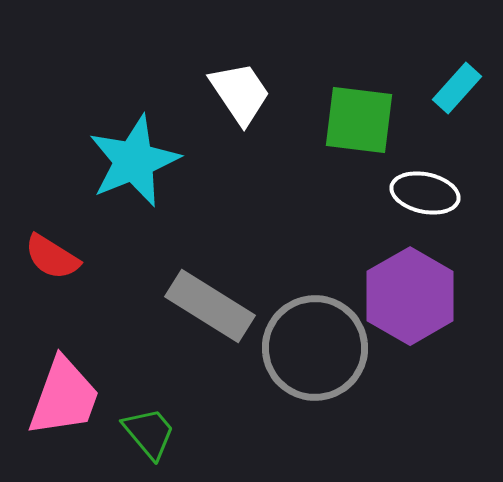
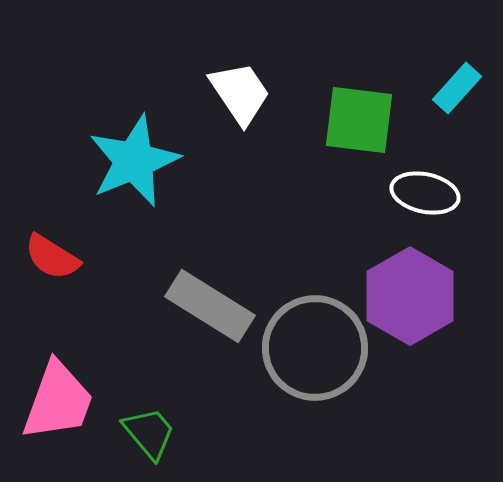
pink trapezoid: moved 6 px left, 4 px down
